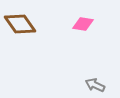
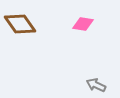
gray arrow: moved 1 px right
